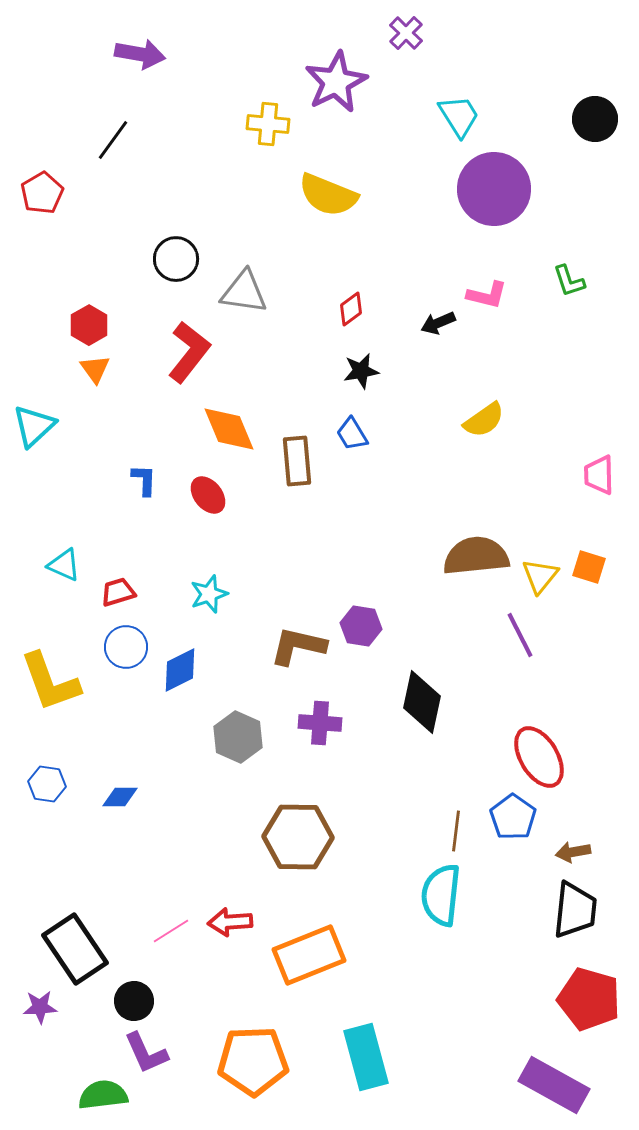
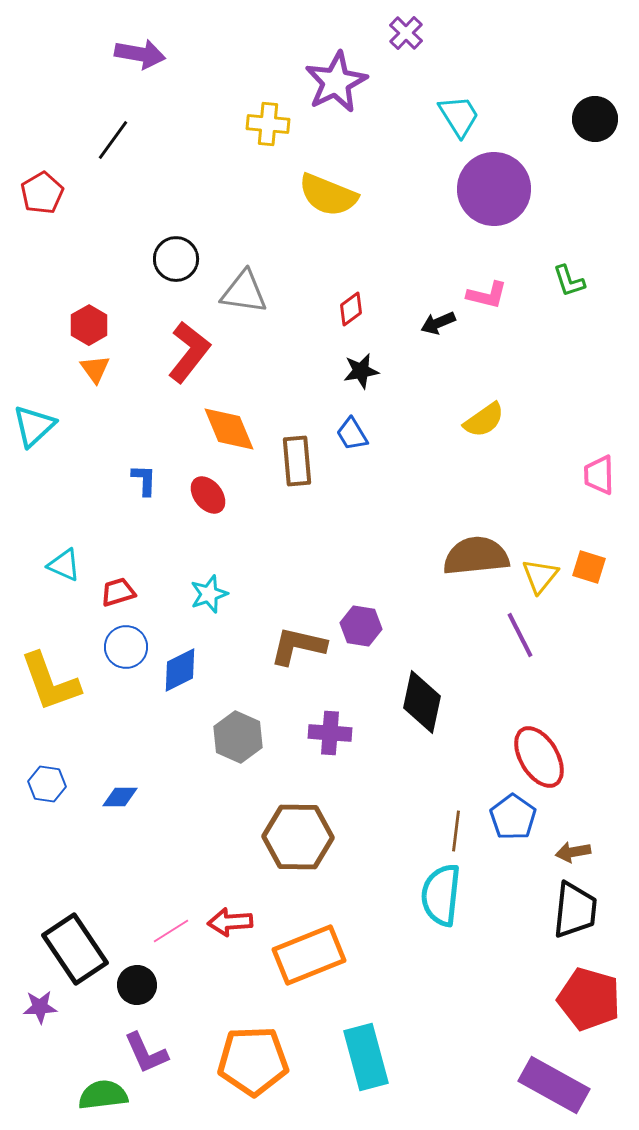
purple cross at (320, 723): moved 10 px right, 10 px down
black circle at (134, 1001): moved 3 px right, 16 px up
